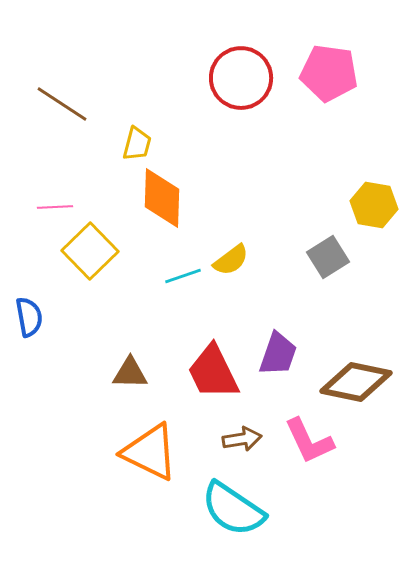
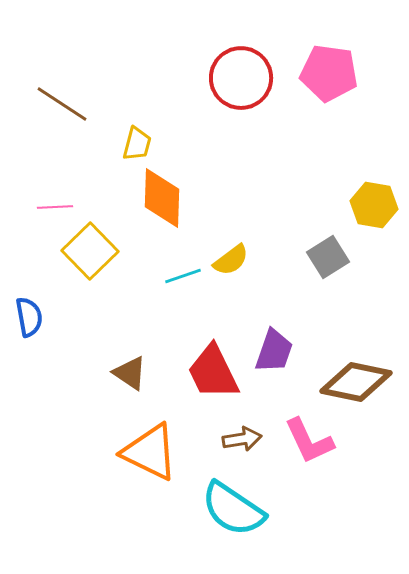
purple trapezoid: moved 4 px left, 3 px up
brown triangle: rotated 33 degrees clockwise
